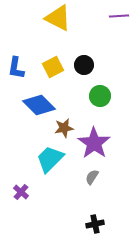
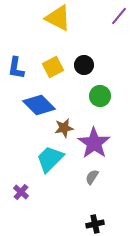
purple line: rotated 48 degrees counterclockwise
